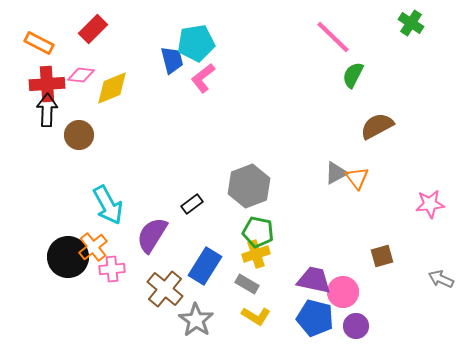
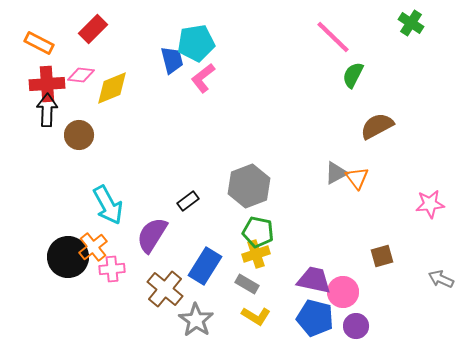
black rectangle: moved 4 px left, 3 px up
